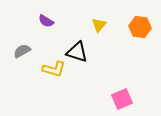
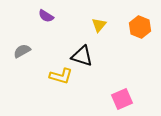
purple semicircle: moved 5 px up
orange hexagon: rotated 15 degrees clockwise
black triangle: moved 5 px right, 4 px down
yellow L-shape: moved 7 px right, 7 px down
